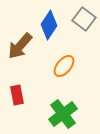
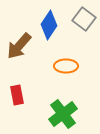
brown arrow: moved 1 px left
orange ellipse: moved 2 px right; rotated 50 degrees clockwise
